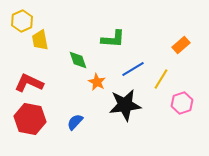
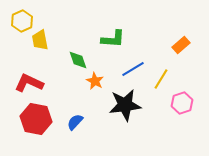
orange star: moved 2 px left, 1 px up
red hexagon: moved 6 px right
